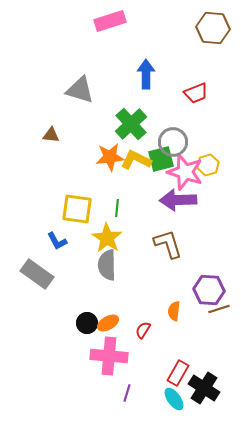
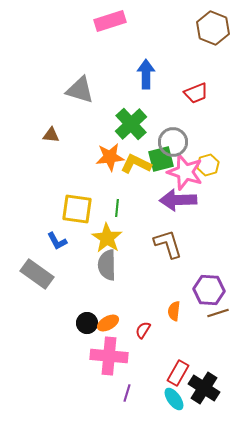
brown hexagon: rotated 16 degrees clockwise
yellow L-shape: moved 4 px down
brown line: moved 1 px left, 4 px down
